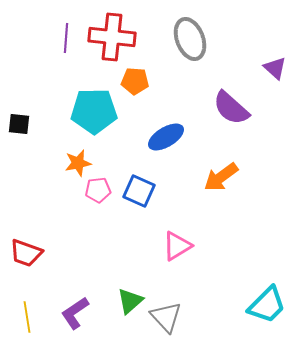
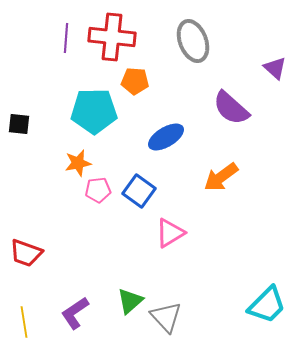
gray ellipse: moved 3 px right, 2 px down
blue square: rotated 12 degrees clockwise
pink triangle: moved 7 px left, 13 px up
yellow line: moved 3 px left, 5 px down
